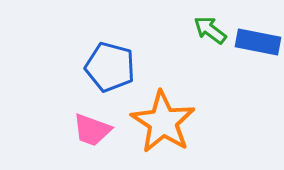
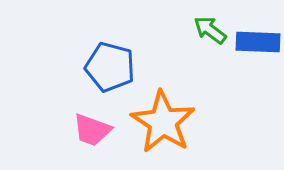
blue rectangle: rotated 9 degrees counterclockwise
